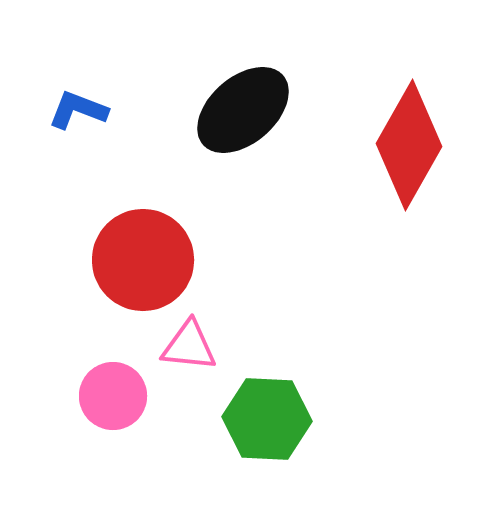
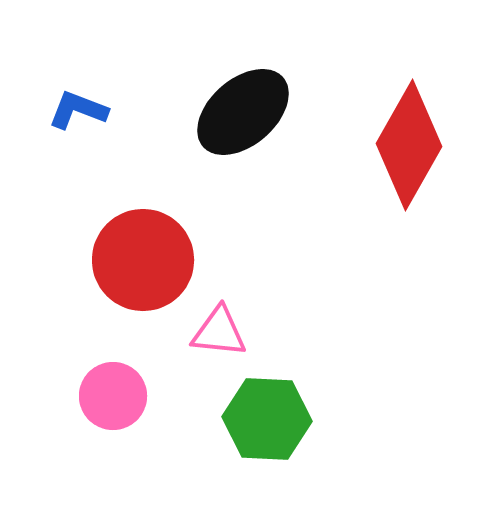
black ellipse: moved 2 px down
pink triangle: moved 30 px right, 14 px up
